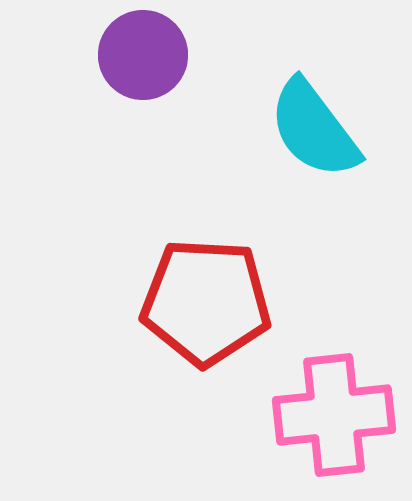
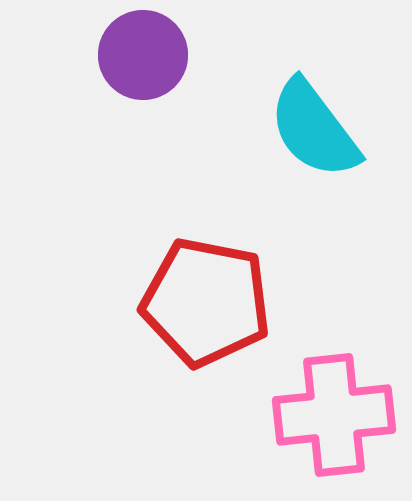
red pentagon: rotated 8 degrees clockwise
